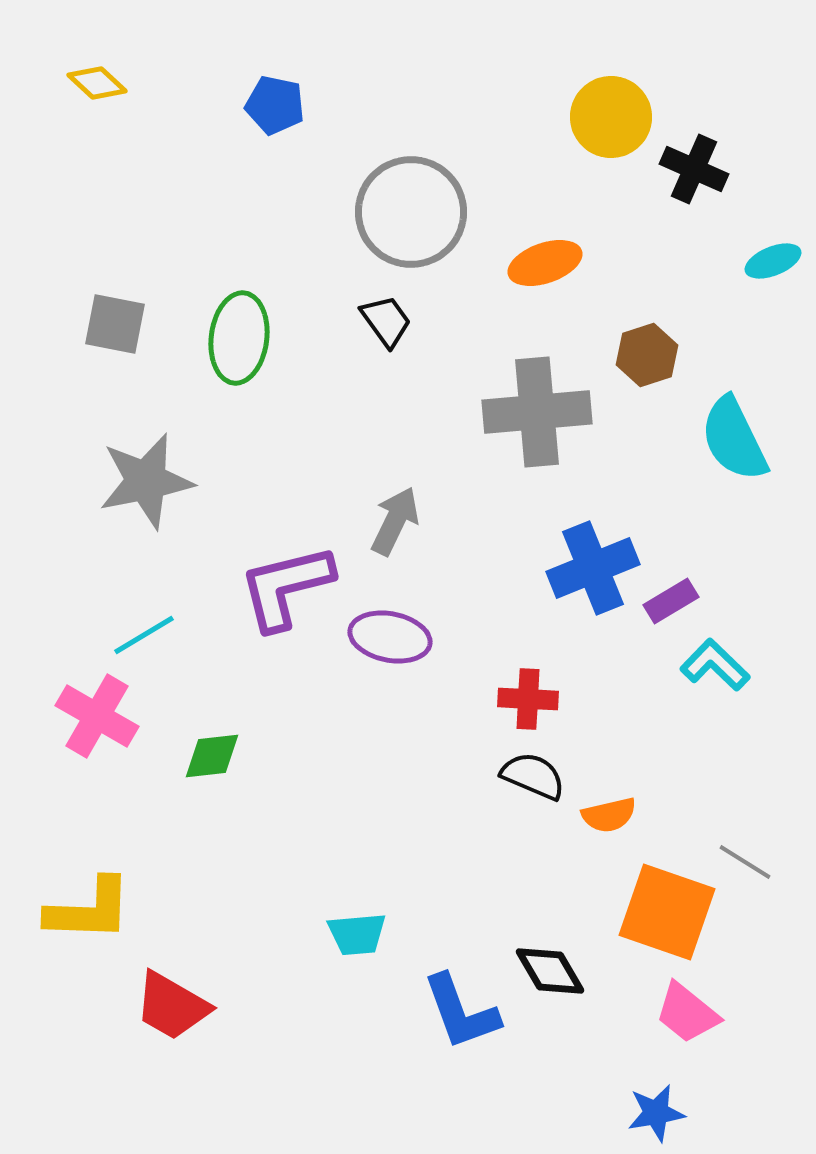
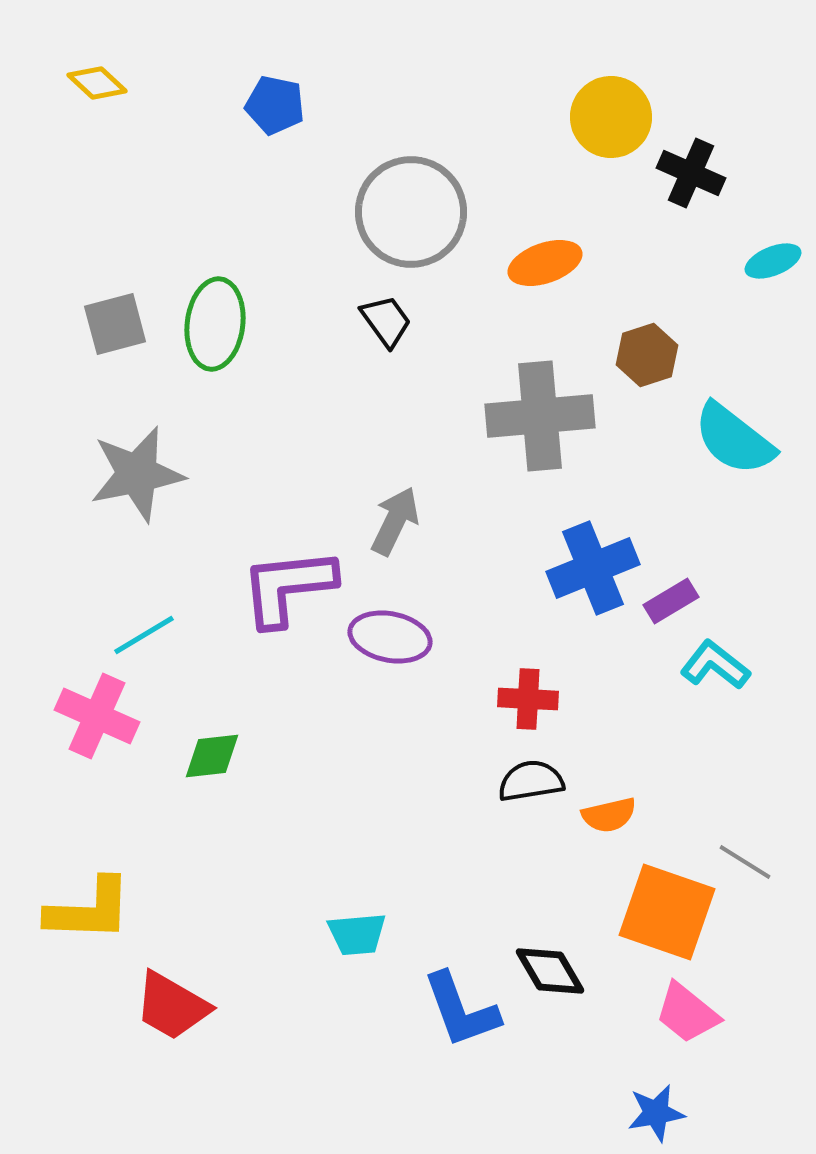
black cross: moved 3 px left, 4 px down
gray square: rotated 26 degrees counterclockwise
green ellipse: moved 24 px left, 14 px up
gray cross: moved 3 px right, 4 px down
cyan semicircle: rotated 26 degrees counterclockwise
gray star: moved 9 px left, 7 px up
purple L-shape: moved 2 px right; rotated 8 degrees clockwise
cyan L-shape: rotated 6 degrees counterclockwise
pink cross: rotated 6 degrees counterclockwise
black semicircle: moved 2 px left, 5 px down; rotated 32 degrees counterclockwise
blue L-shape: moved 2 px up
